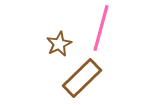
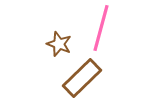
brown star: rotated 25 degrees counterclockwise
